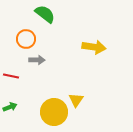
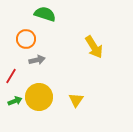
green semicircle: rotated 20 degrees counterclockwise
yellow arrow: rotated 50 degrees clockwise
gray arrow: rotated 14 degrees counterclockwise
red line: rotated 70 degrees counterclockwise
green arrow: moved 5 px right, 6 px up
yellow circle: moved 15 px left, 15 px up
